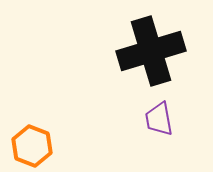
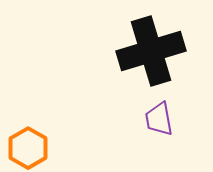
orange hexagon: moved 4 px left, 2 px down; rotated 9 degrees clockwise
